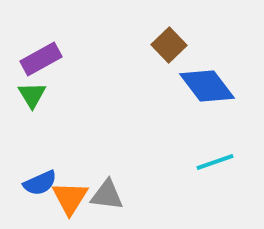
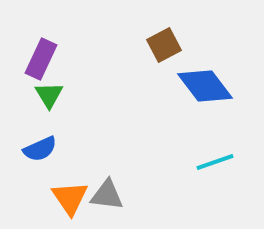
brown square: moved 5 px left; rotated 16 degrees clockwise
purple rectangle: rotated 36 degrees counterclockwise
blue diamond: moved 2 px left
green triangle: moved 17 px right
blue semicircle: moved 34 px up
orange triangle: rotated 6 degrees counterclockwise
